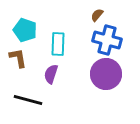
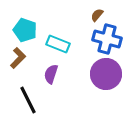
blue cross: moved 1 px up
cyan rectangle: rotated 70 degrees counterclockwise
brown L-shape: rotated 55 degrees clockwise
black line: rotated 48 degrees clockwise
